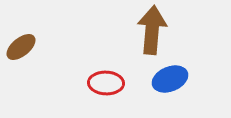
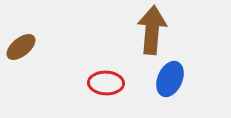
blue ellipse: rotated 44 degrees counterclockwise
